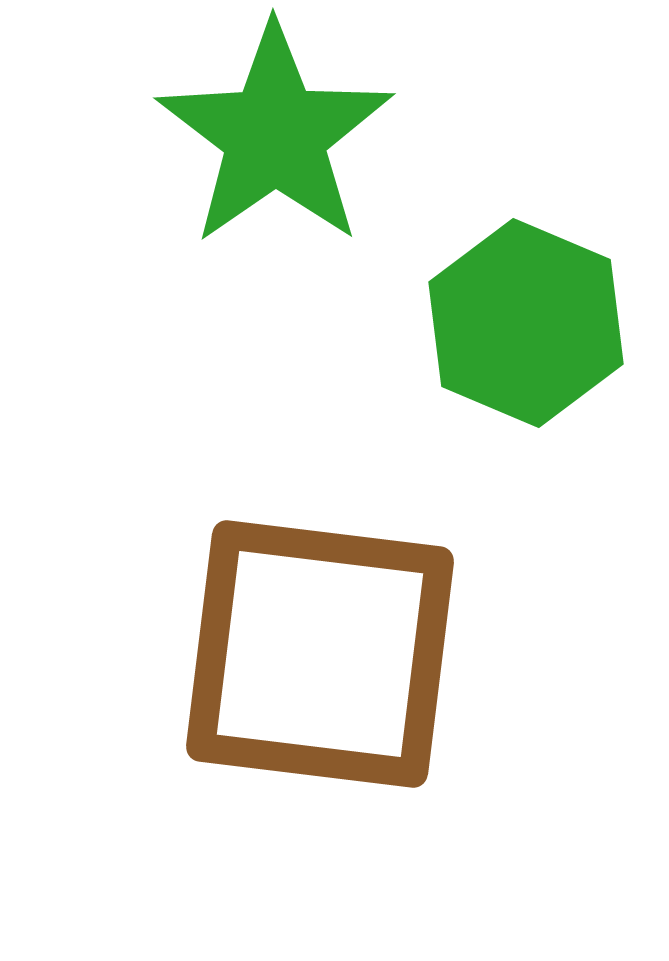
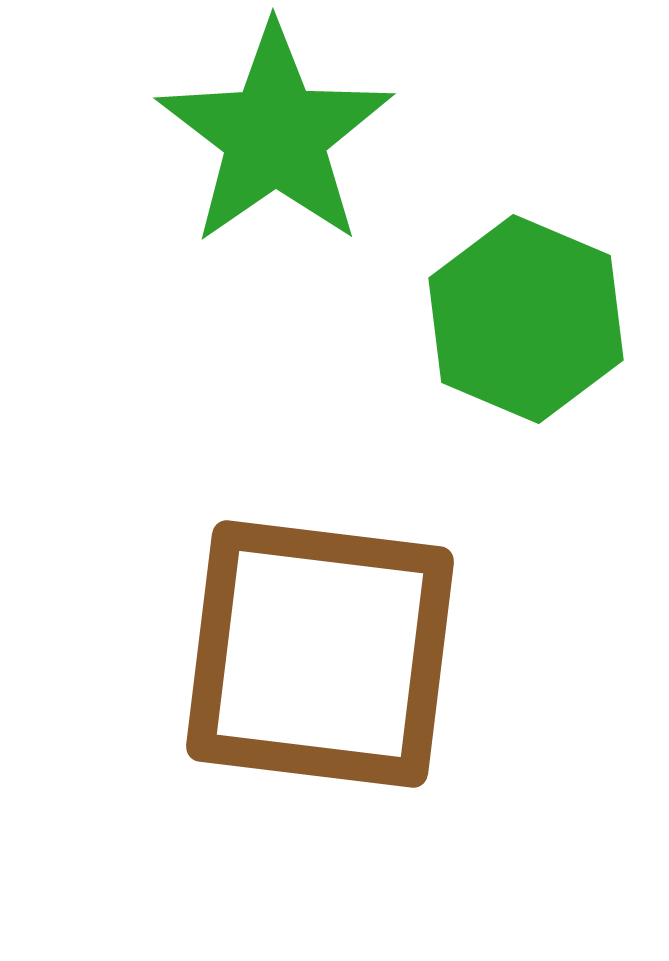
green hexagon: moved 4 px up
